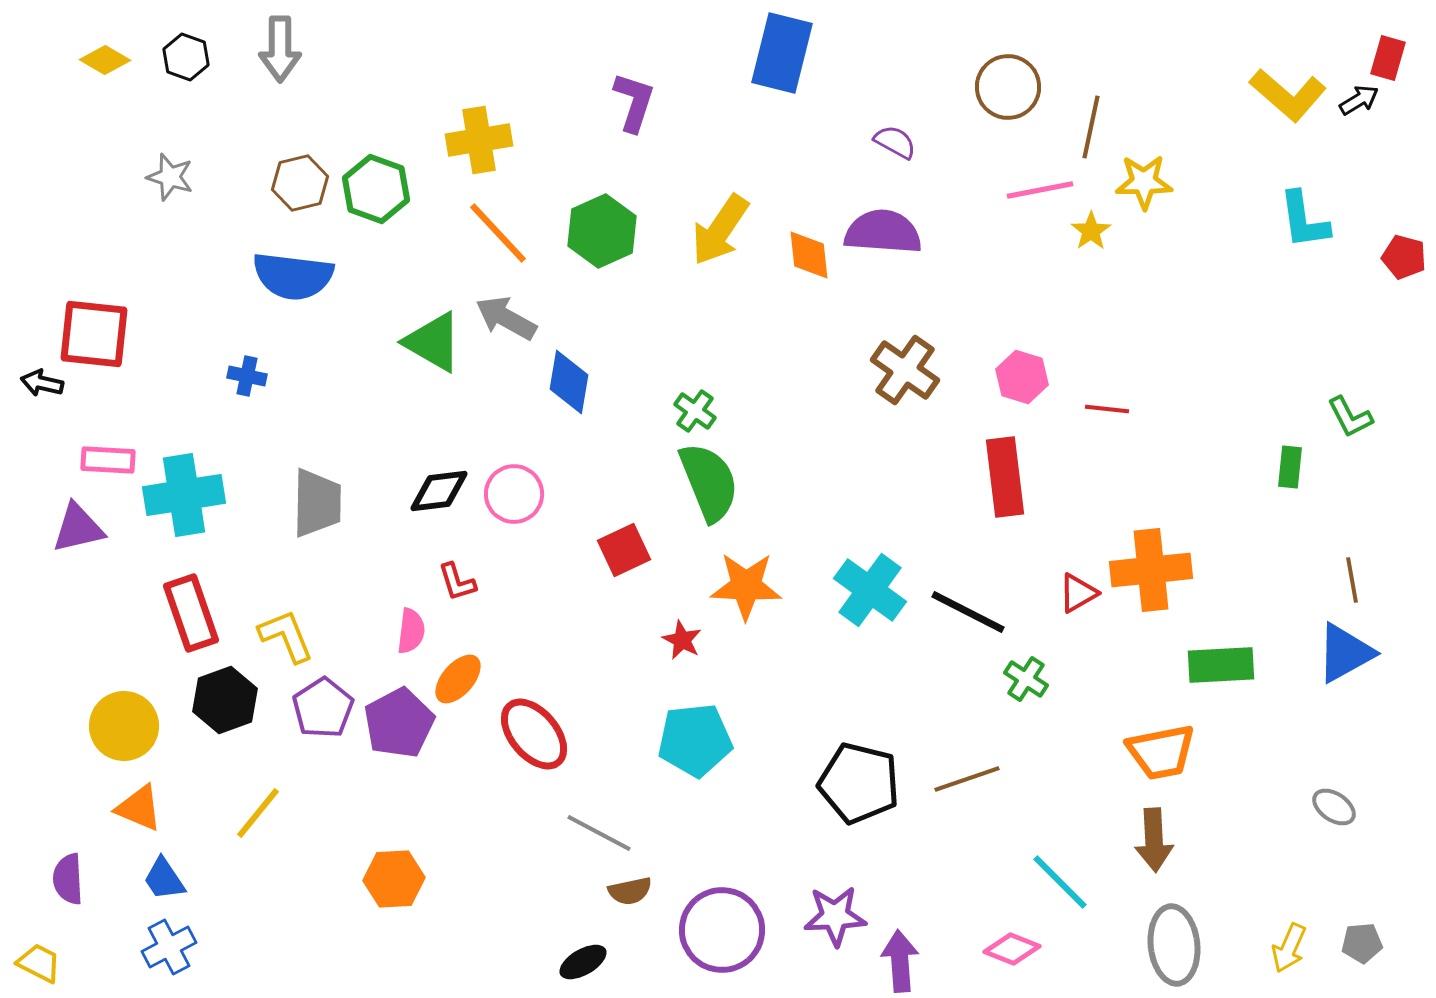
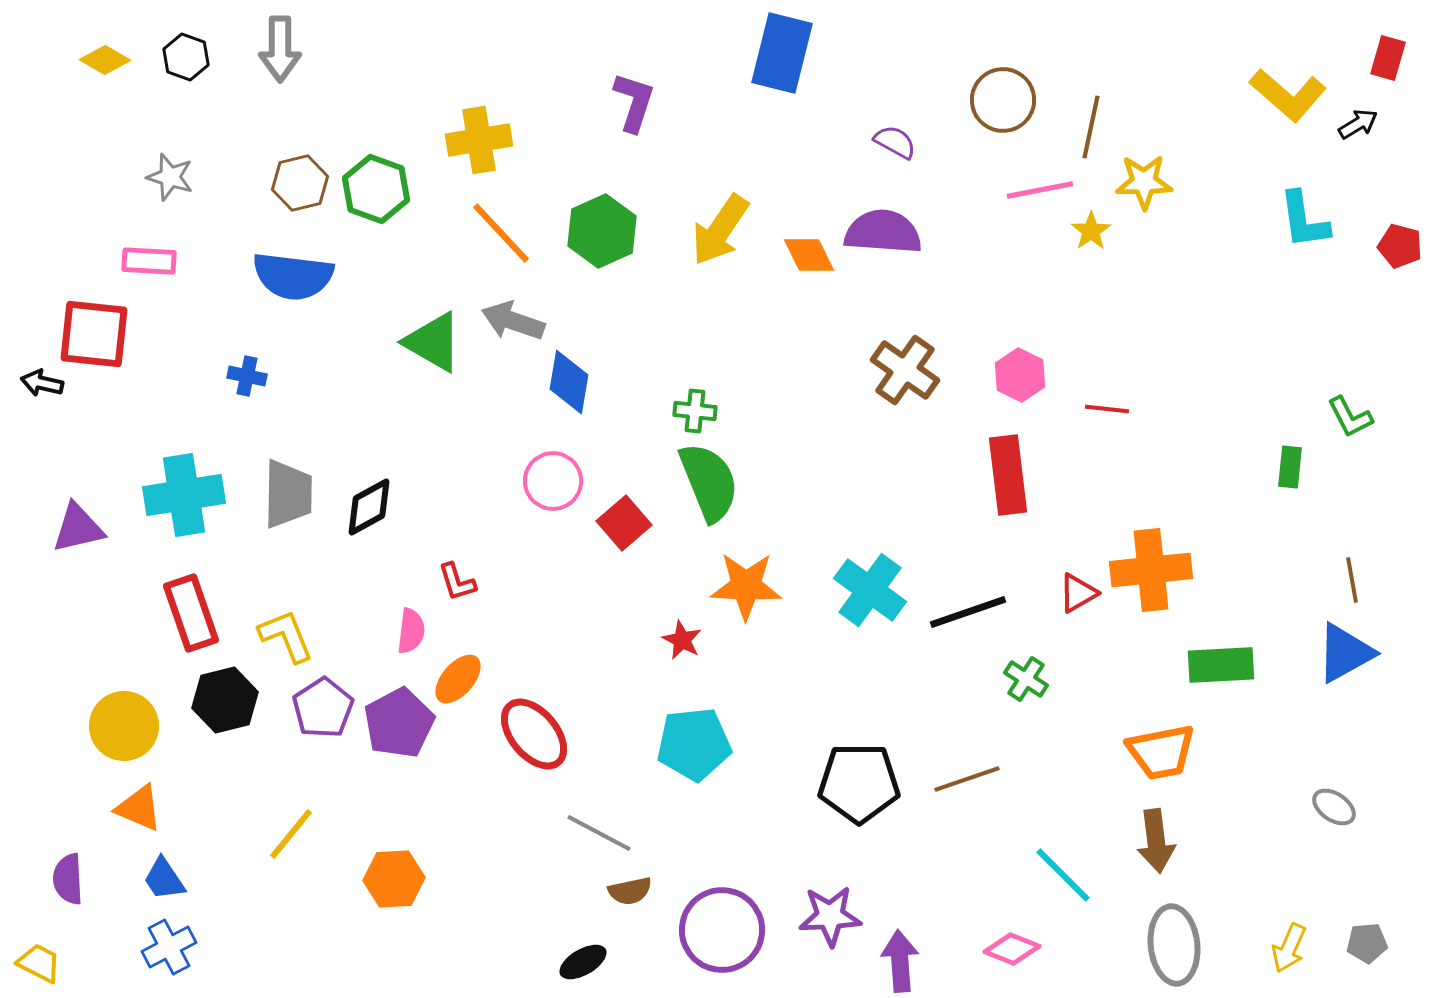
brown circle at (1008, 87): moved 5 px left, 13 px down
black arrow at (1359, 100): moved 1 px left, 24 px down
orange line at (498, 233): moved 3 px right
orange diamond at (809, 255): rotated 20 degrees counterclockwise
red pentagon at (1404, 257): moved 4 px left, 11 px up
gray arrow at (506, 318): moved 7 px right, 3 px down; rotated 10 degrees counterclockwise
pink hexagon at (1022, 377): moved 2 px left, 2 px up; rotated 9 degrees clockwise
green cross at (695, 411): rotated 30 degrees counterclockwise
pink rectangle at (108, 460): moved 41 px right, 199 px up
red rectangle at (1005, 477): moved 3 px right, 2 px up
black diamond at (439, 491): moved 70 px left, 16 px down; rotated 22 degrees counterclockwise
pink circle at (514, 494): moved 39 px right, 13 px up
gray trapezoid at (317, 503): moved 29 px left, 9 px up
red square at (624, 550): moved 27 px up; rotated 16 degrees counterclockwise
black line at (968, 612): rotated 46 degrees counterclockwise
black hexagon at (225, 700): rotated 6 degrees clockwise
cyan pentagon at (695, 740): moved 1 px left, 4 px down
black pentagon at (859, 783): rotated 14 degrees counterclockwise
yellow line at (258, 813): moved 33 px right, 21 px down
brown arrow at (1154, 840): moved 2 px right, 1 px down; rotated 4 degrees counterclockwise
cyan line at (1060, 882): moved 3 px right, 7 px up
purple star at (835, 916): moved 5 px left
gray pentagon at (1362, 943): moved 5 px right
